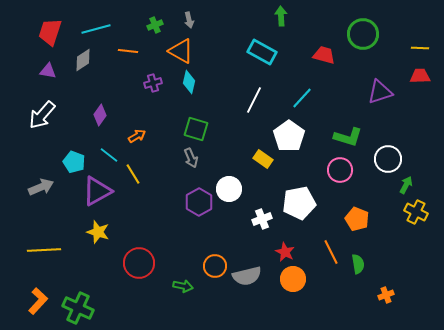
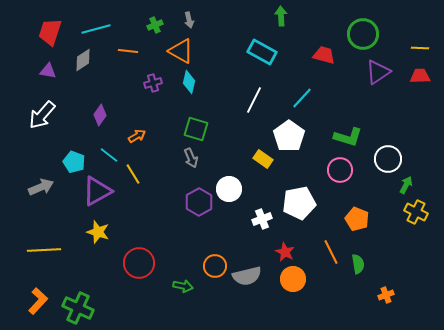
purple triangle at (380, 92): moved 2 px left, 20 px up; rotated 16 degrees counterclockwise
